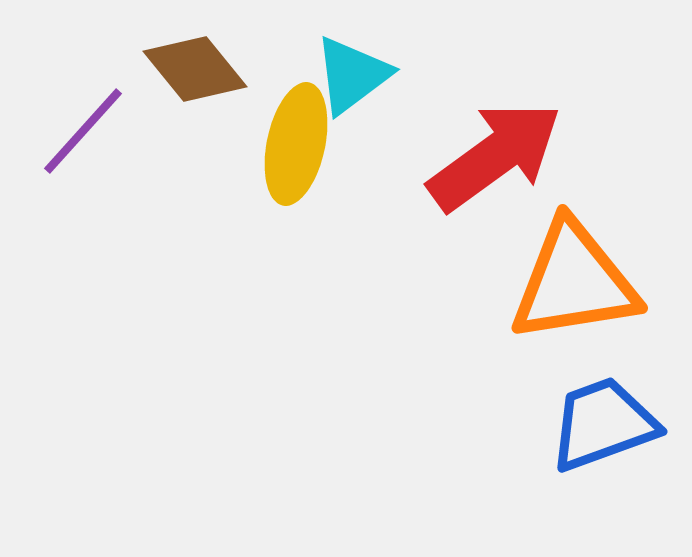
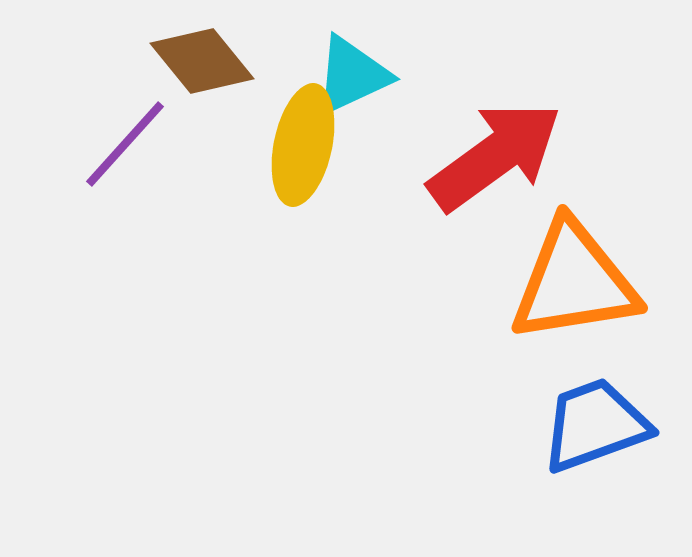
brown diamond: moved 7 px right, 8 px up
cyan triangle: rotated 12 degrees clockwise
purple line: moved 42 px right, 13 px down
yellow ellipse: moved 7 px right, 1 px down
blue trapezoid: moved 8 px left, 1 px down
